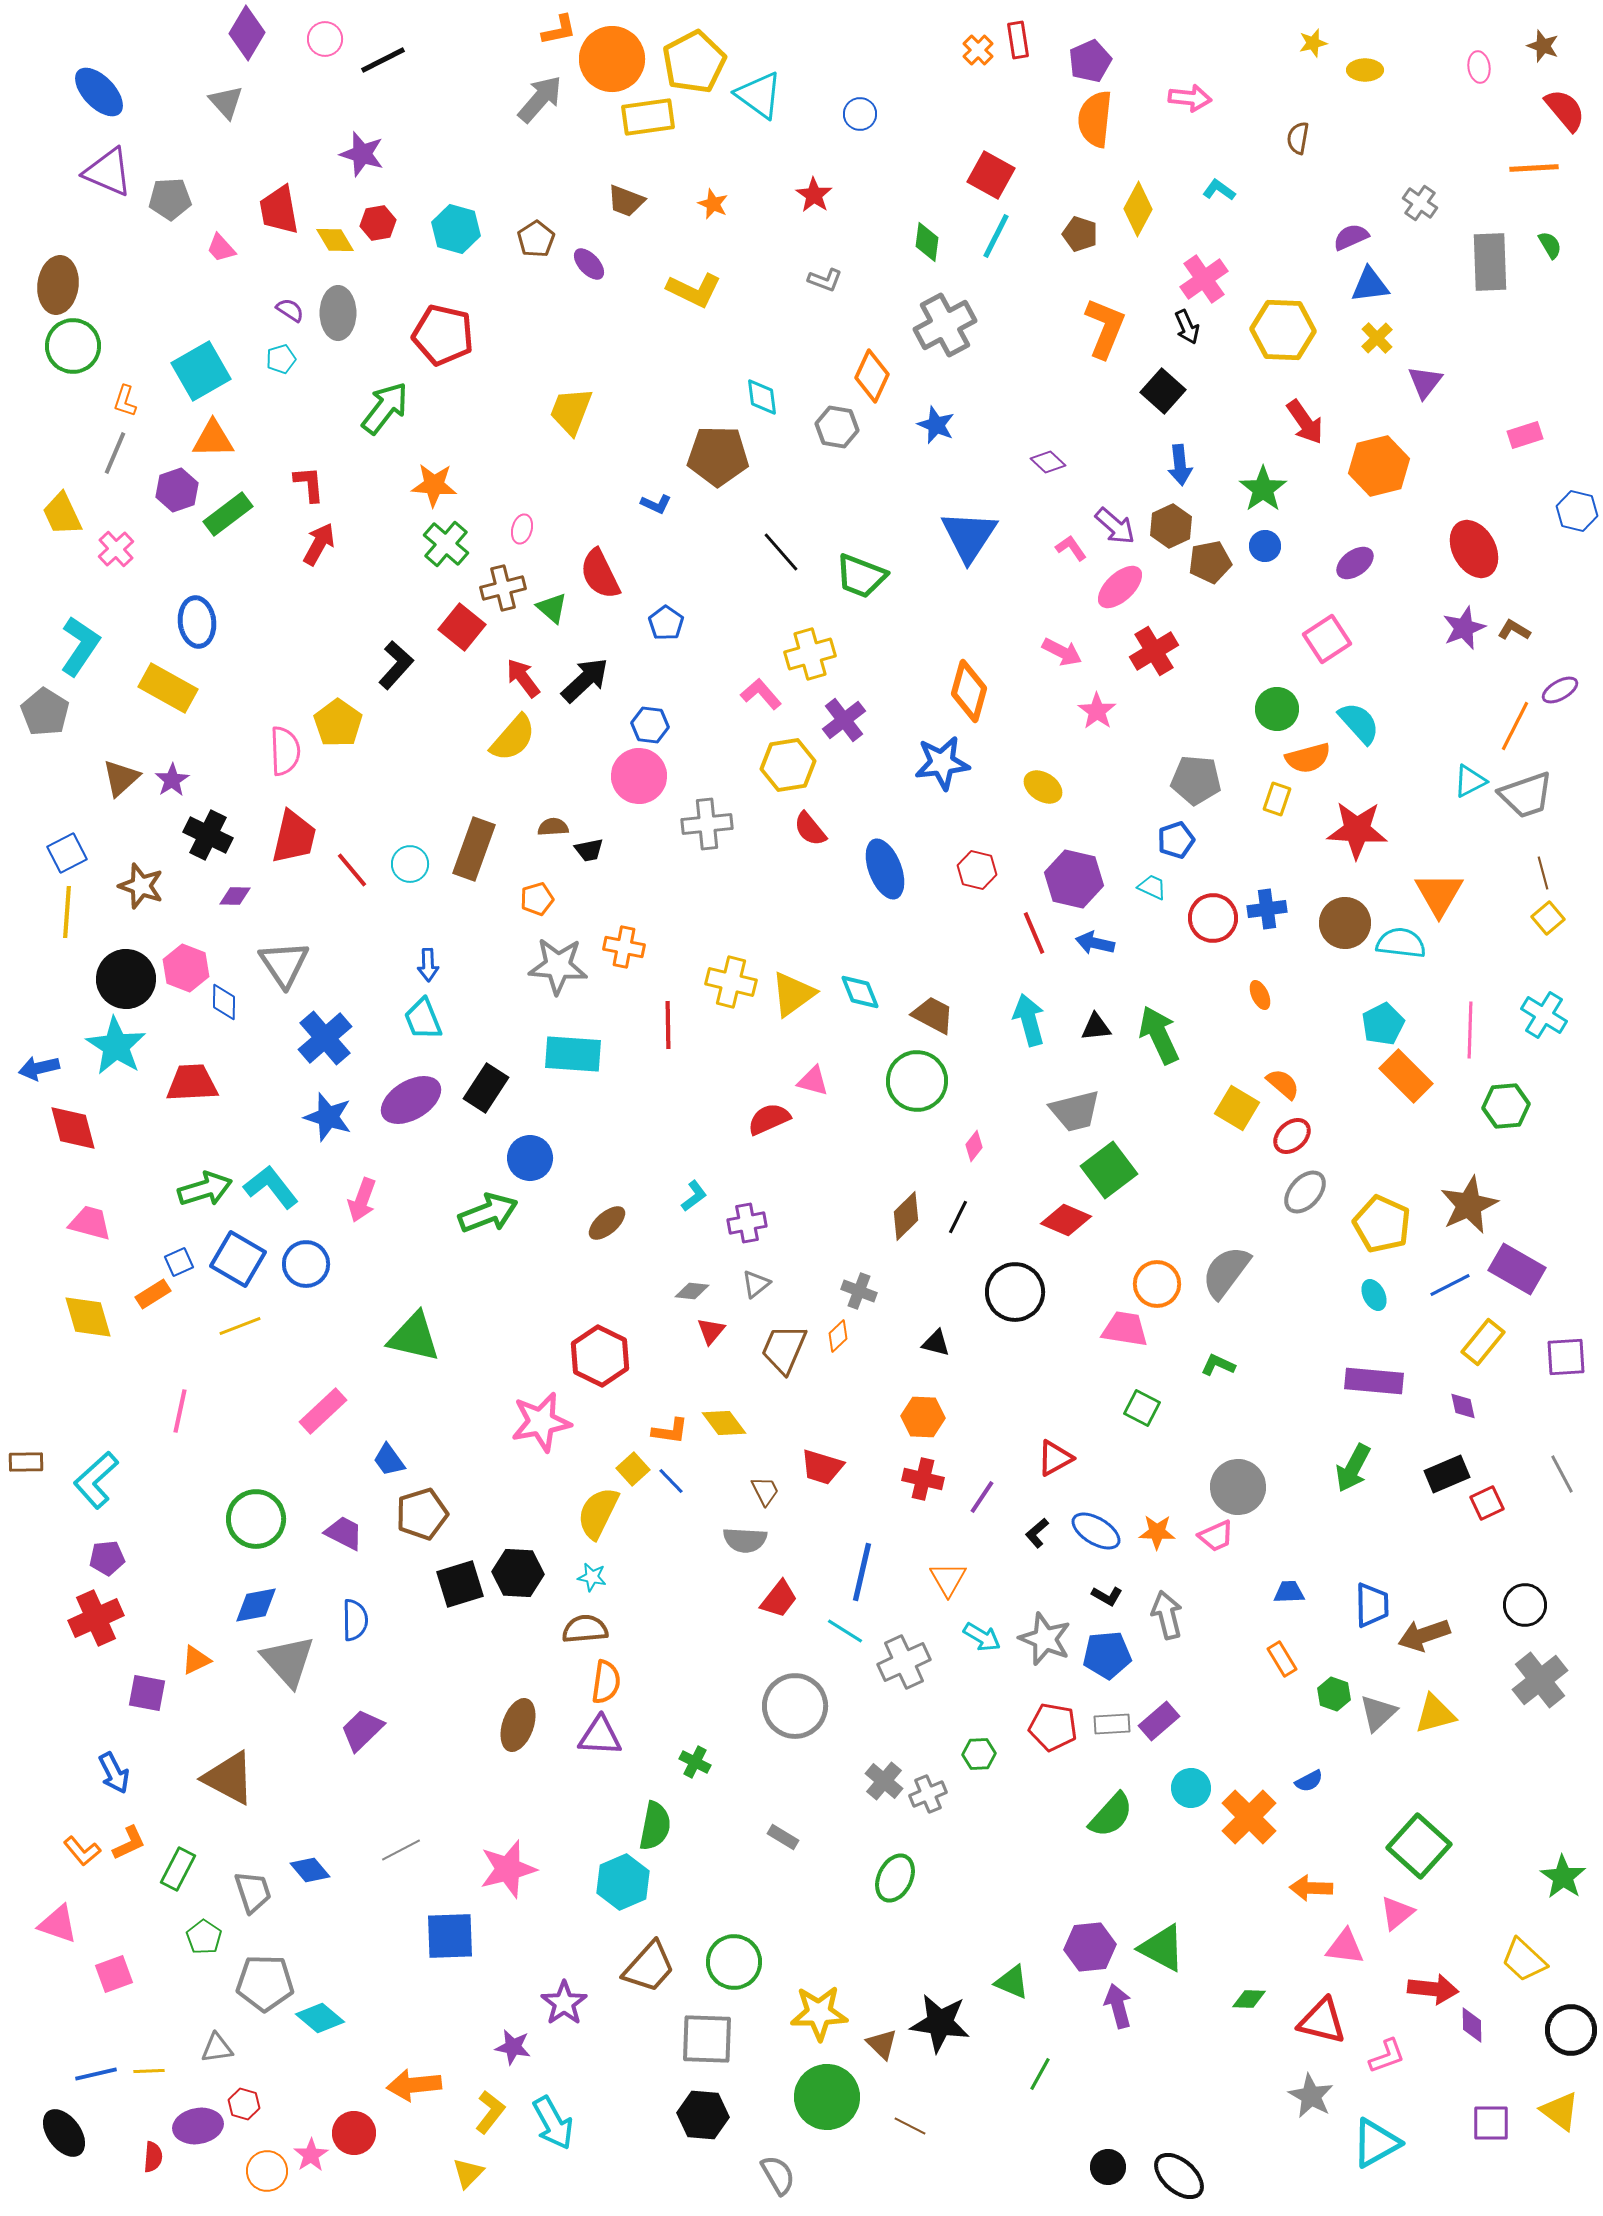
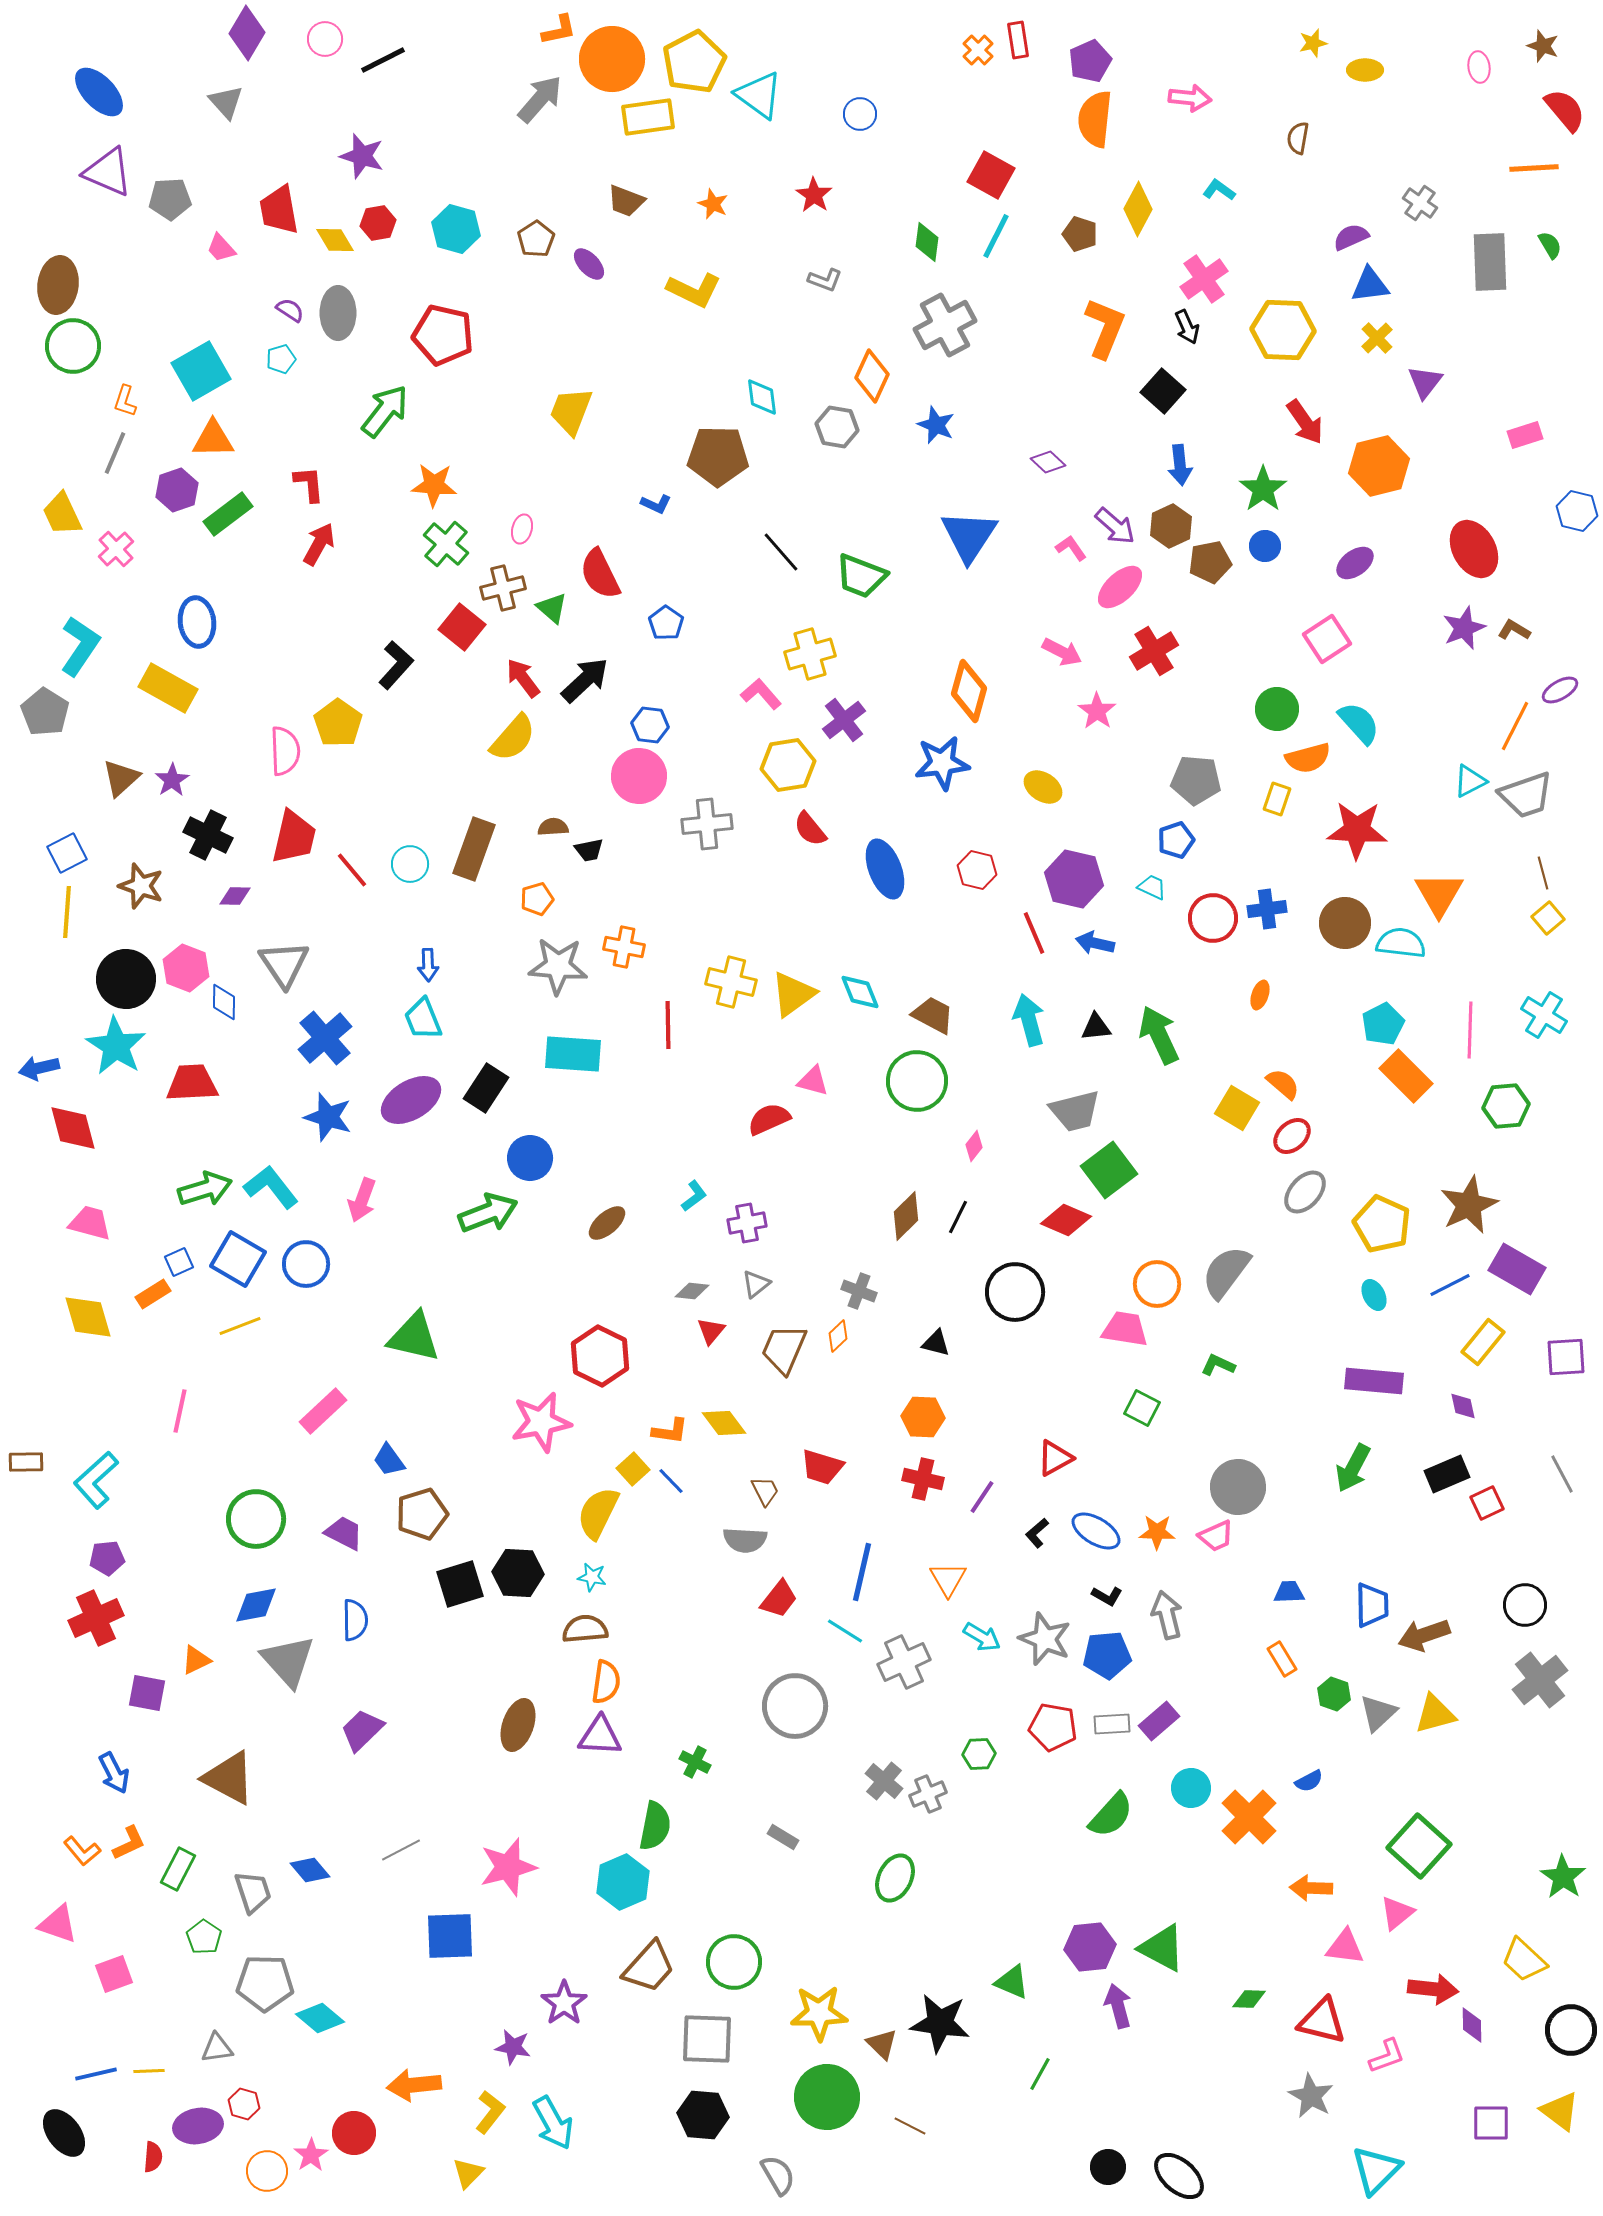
purple star at (362, 154): moved 2 px down
green arrow at (385, 408): moved 3 px down
orange ellipse at (1260, 995): rotated 44 degrees clockwise
pink star at (508, 1869): moved 2 px up
cyan triangle at (1376, 2143): moved 27 px down; rotated 16 degrees counterclockwise
